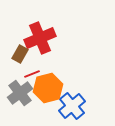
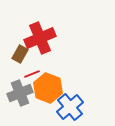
orange hexagon: rotated 24 degrees counterclockwise
gray cross: rotated 15 degrees clockwise
blue cross: moved 2 px left, 1 px down
